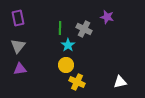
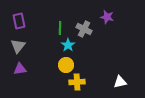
purple rectangle: moved 1 px right, 3 px down
yellow cross: rotated 28 degrees counterclockwise
